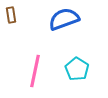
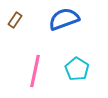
brown rectangle: moved 4 px right, 5 px down; rotated 42 degrees clockwise
